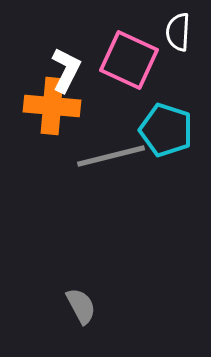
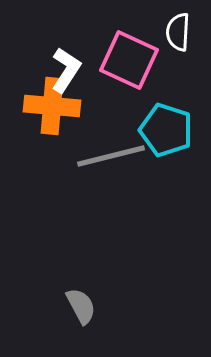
white L-shape: rotated 6 degrees clockwise
